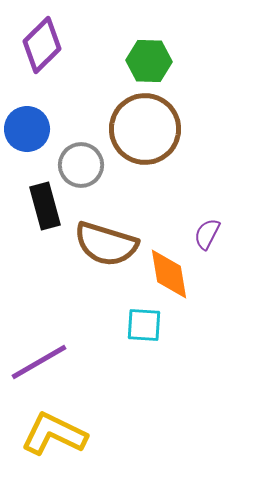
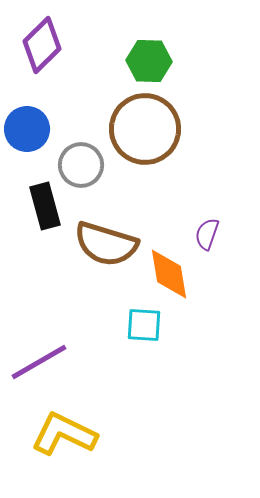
purple semicircle: rotated 8 degrees counterclockwise
yellow L-shape: moved 10 px right
